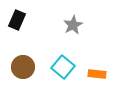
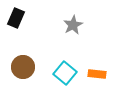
black rectangle: moved 1 px left, 2 px up
cyan square: moved 2 px right, 6 px down
